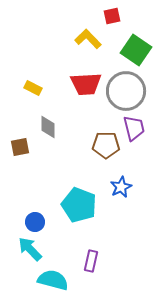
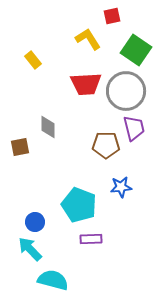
yellow L-shape: rotated 12 degrees clockwise
yellow rectangle: moved 28 px up; rotated 24 degrees clockwise
blue star: rotated 20 degrees clockwise
purple rectangle: moved 22 px up; rotated 75 degrees clockwise
